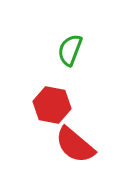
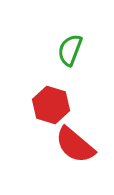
red hexagon: moved 1 px left; rotated 6 degrees clockwise
